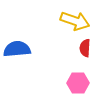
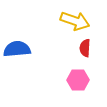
pink hexagon: moved 3 px up
